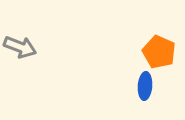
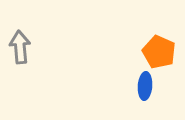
gray arrow: rotated 116 degrees counterclockwise
